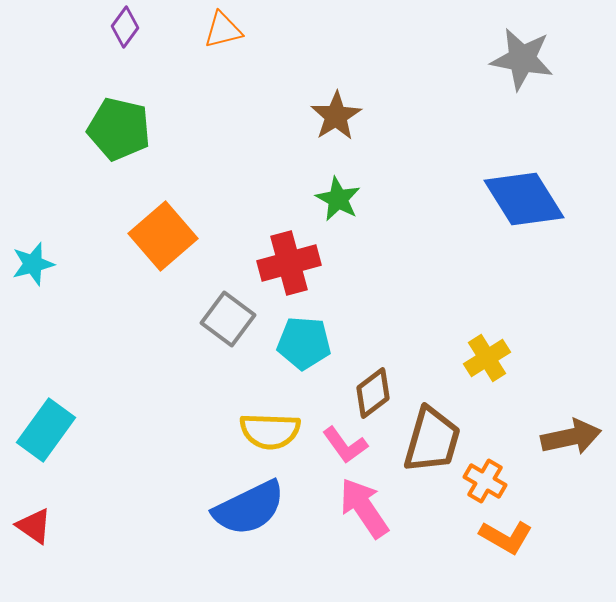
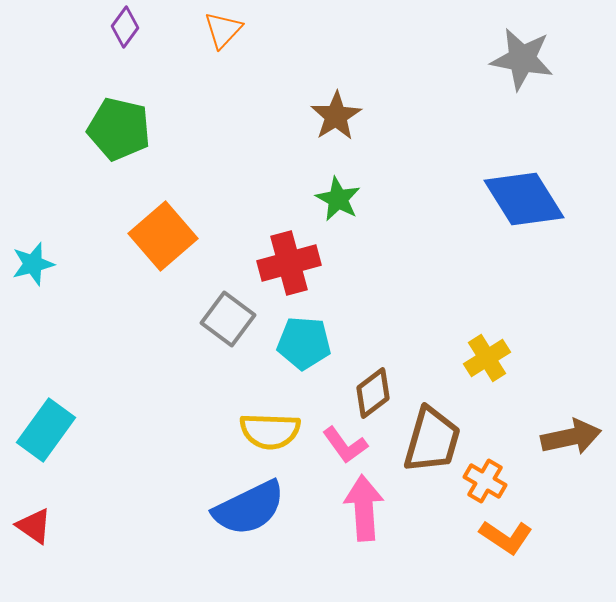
orange triangle: rotated 33 degrees counterclockwise
pink arrow: rotated 30 degrees clockwise
orange L-shape: rotated 4 degrees clockwise
